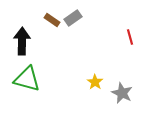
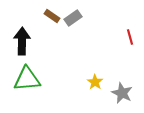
brown rectangle: moved 4 px up
green triangle: rotated 20 degrees counterclockwise
